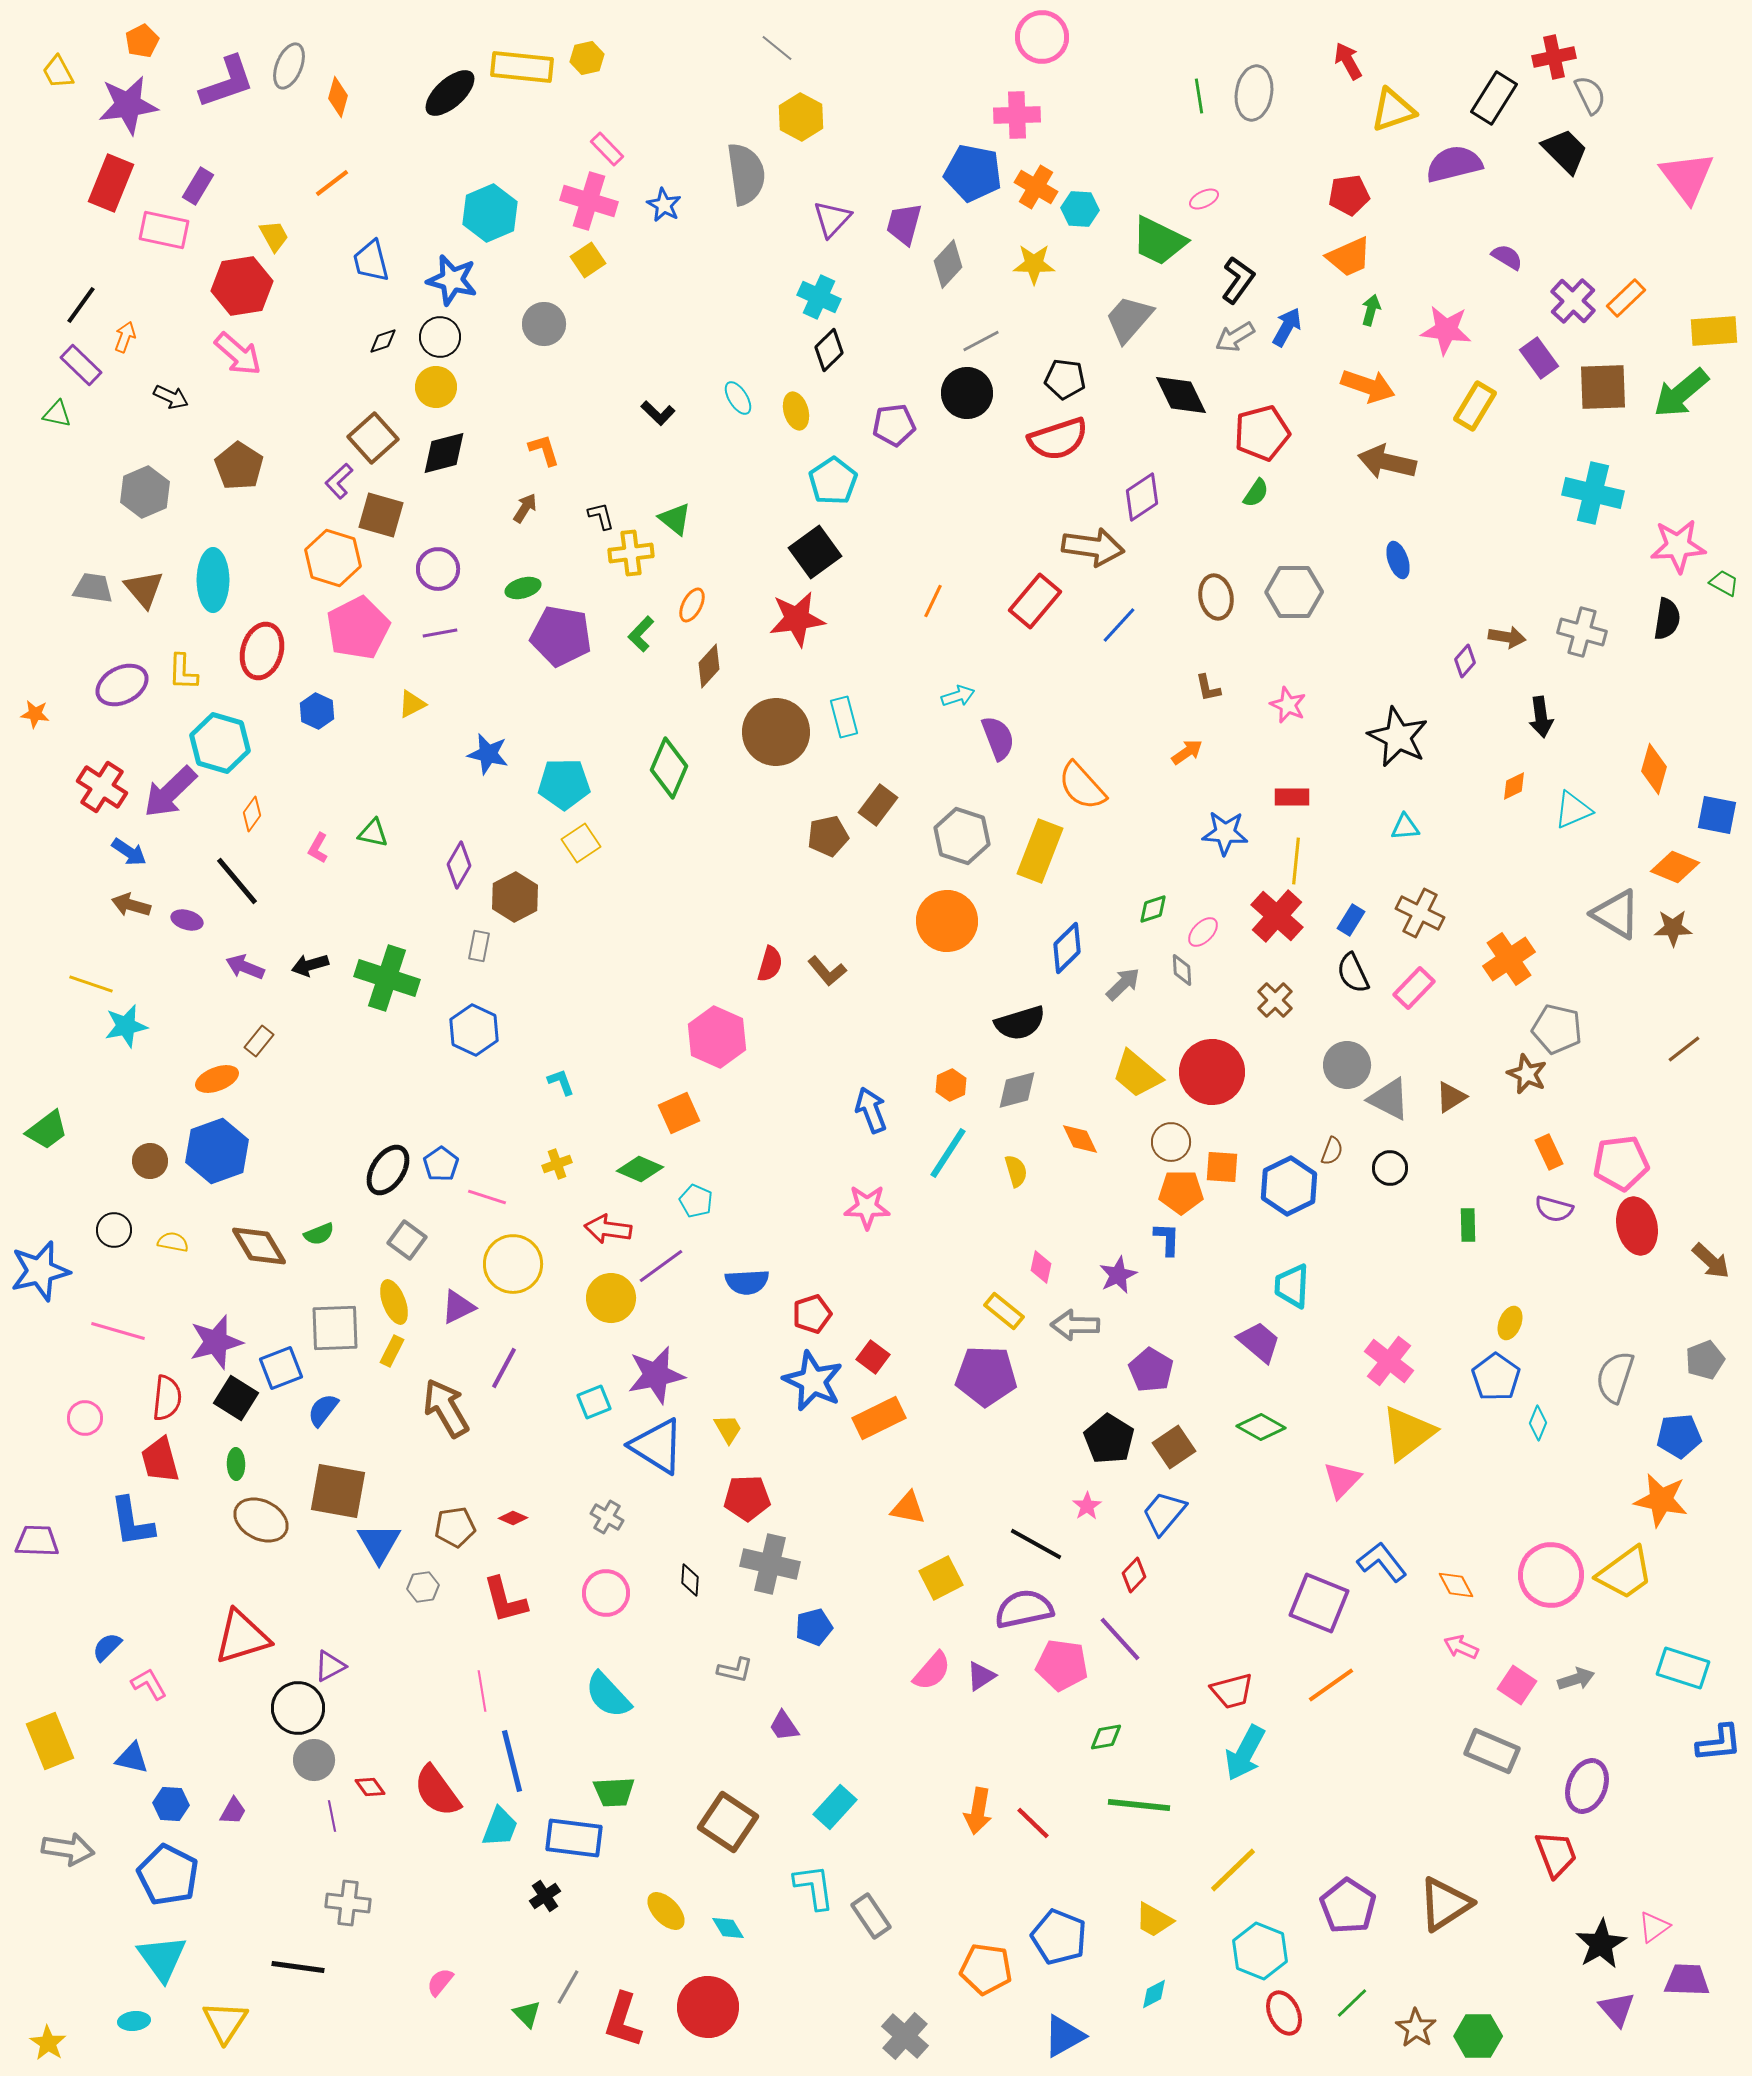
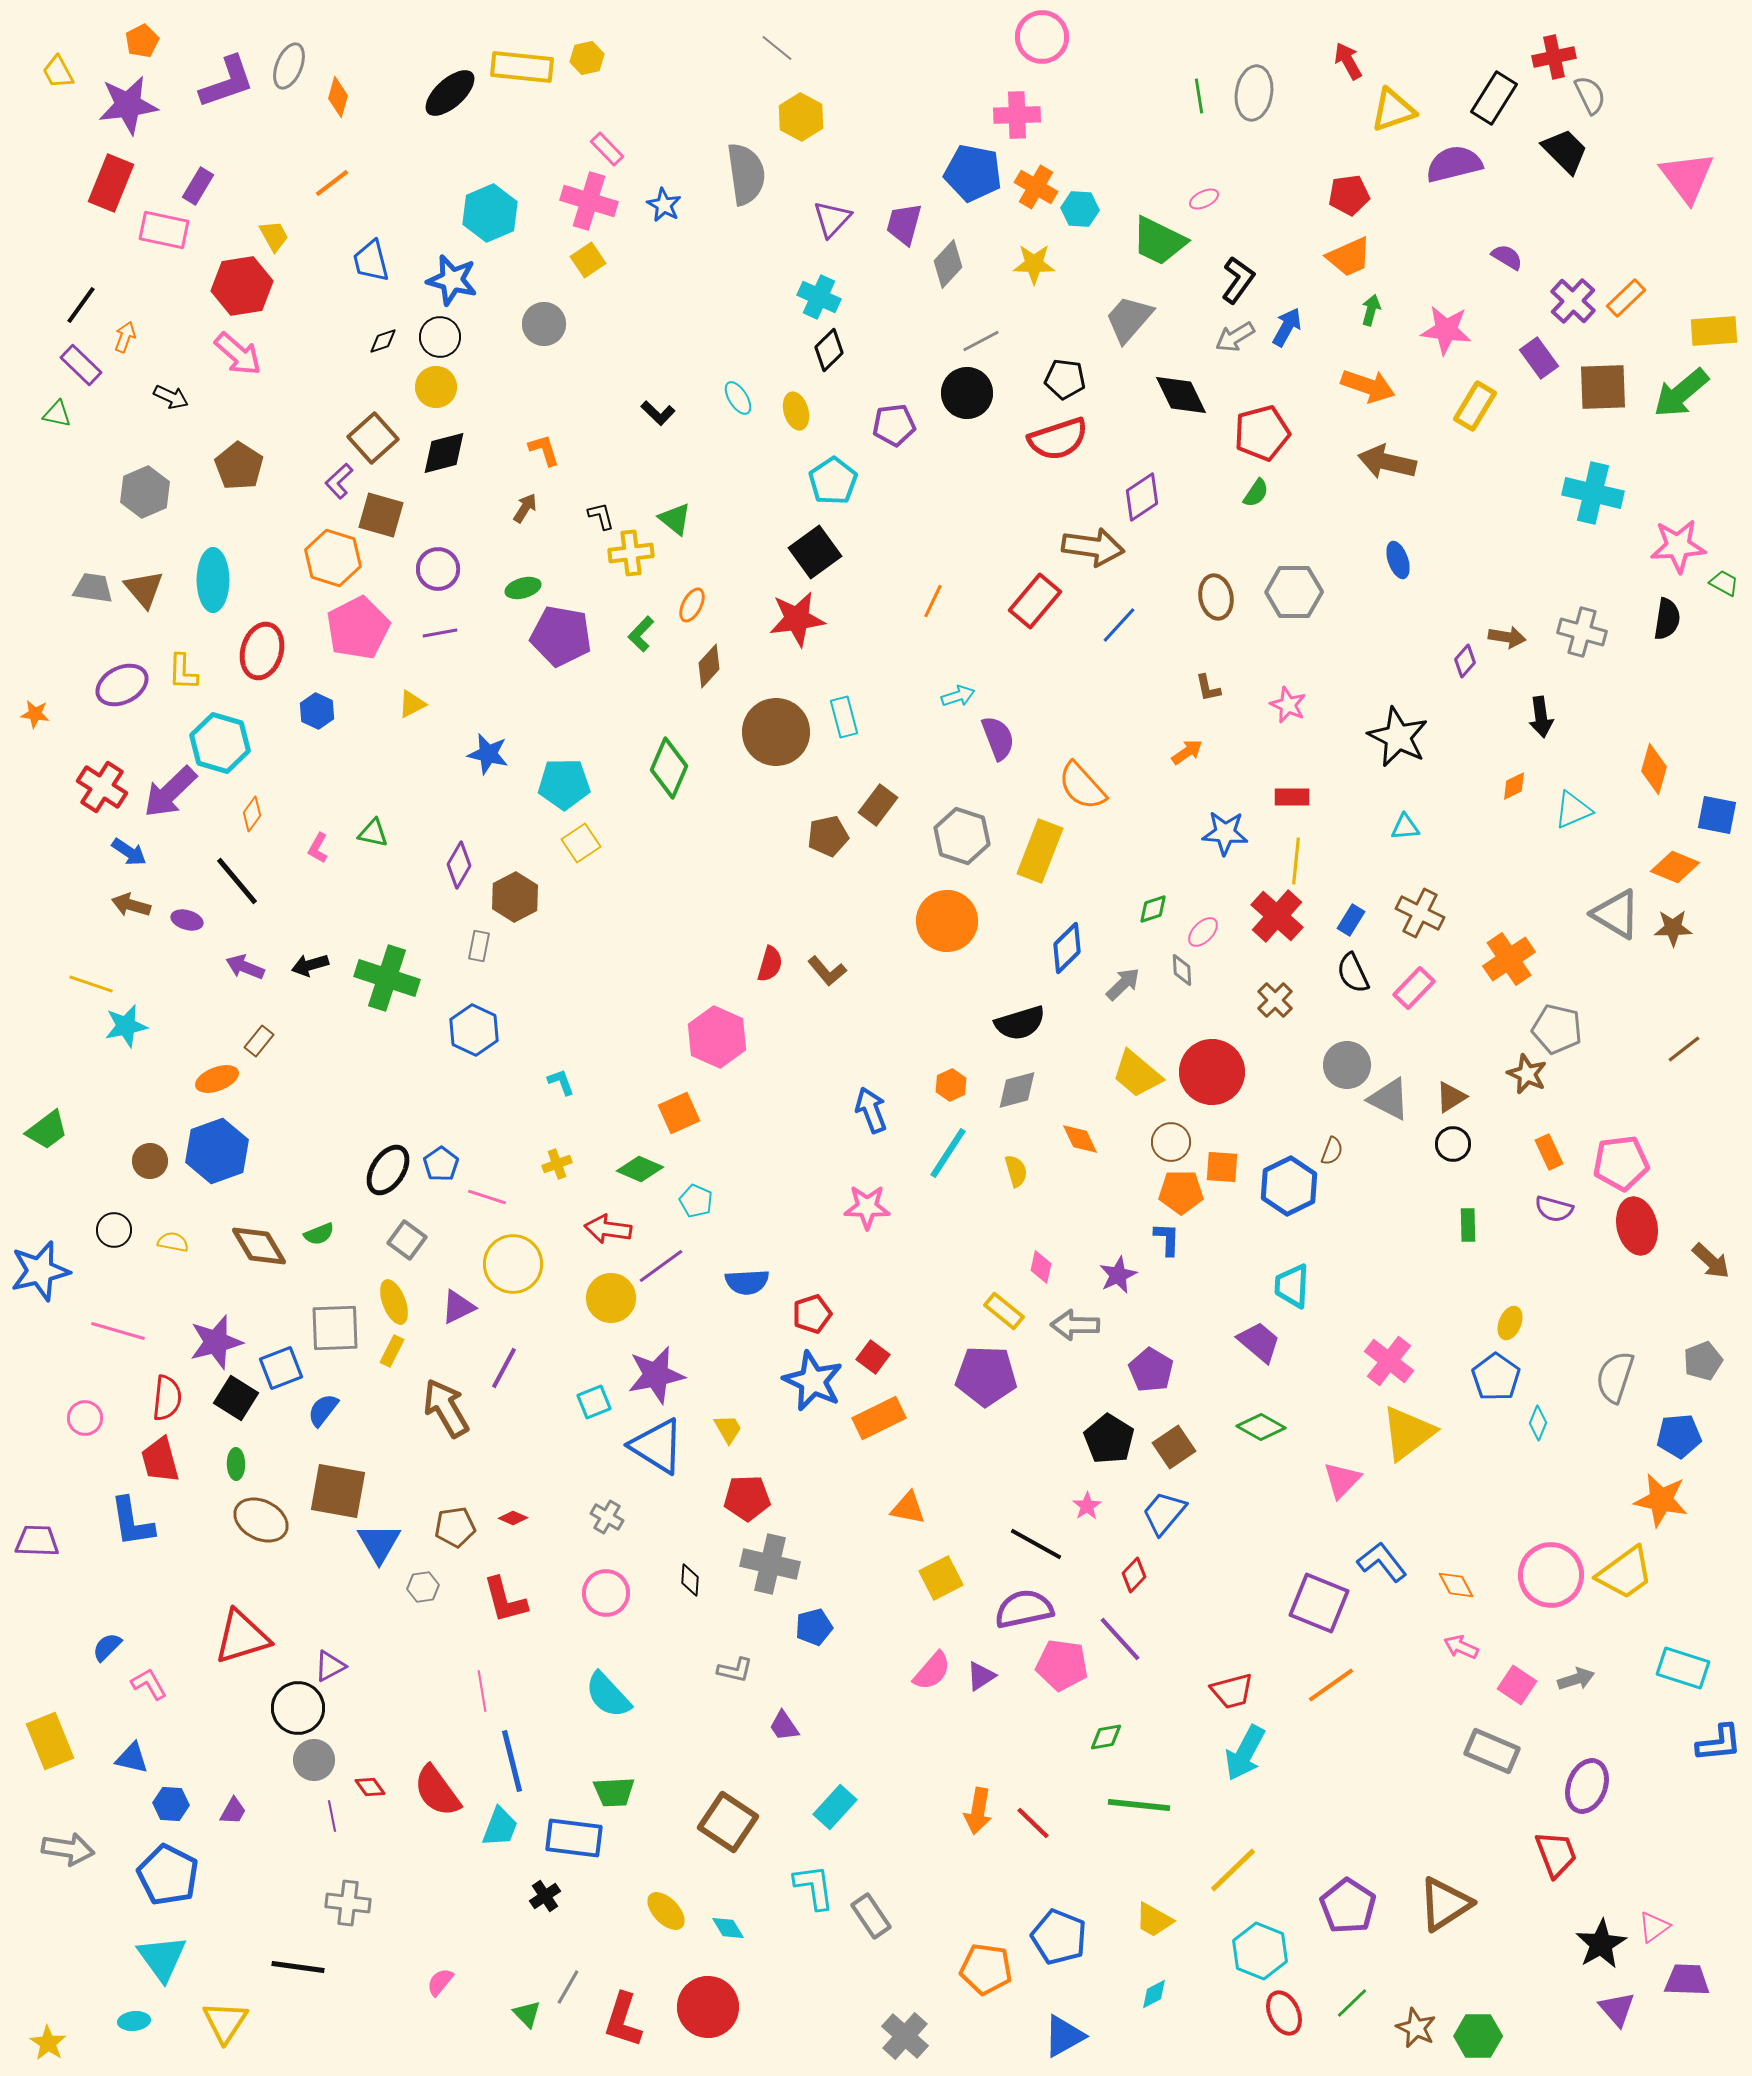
black circle at (1390, 1168): moved 63 px right, 24 px up
gray pentagon at (1705, 1360): moved 2 px left, 1 px down
brown star at (1416, 2028): rotated 9 degrees counterclockwise
